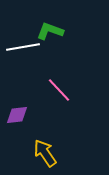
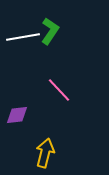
green L-shape: rotated 104 degrees clockwise
white line: moved 10 px up
yellow arrow: rotated 48 degrees clockwise
